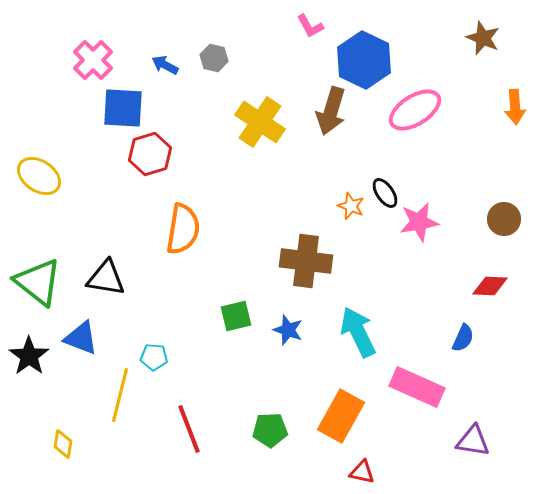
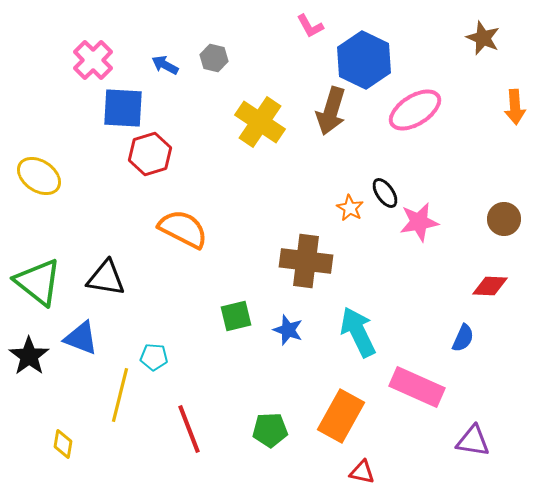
orange star: moved 1 px left, 2 px down; rotated 8 degrees clockwise
orange semicircle: rotated 72 degrees counterclockwise
